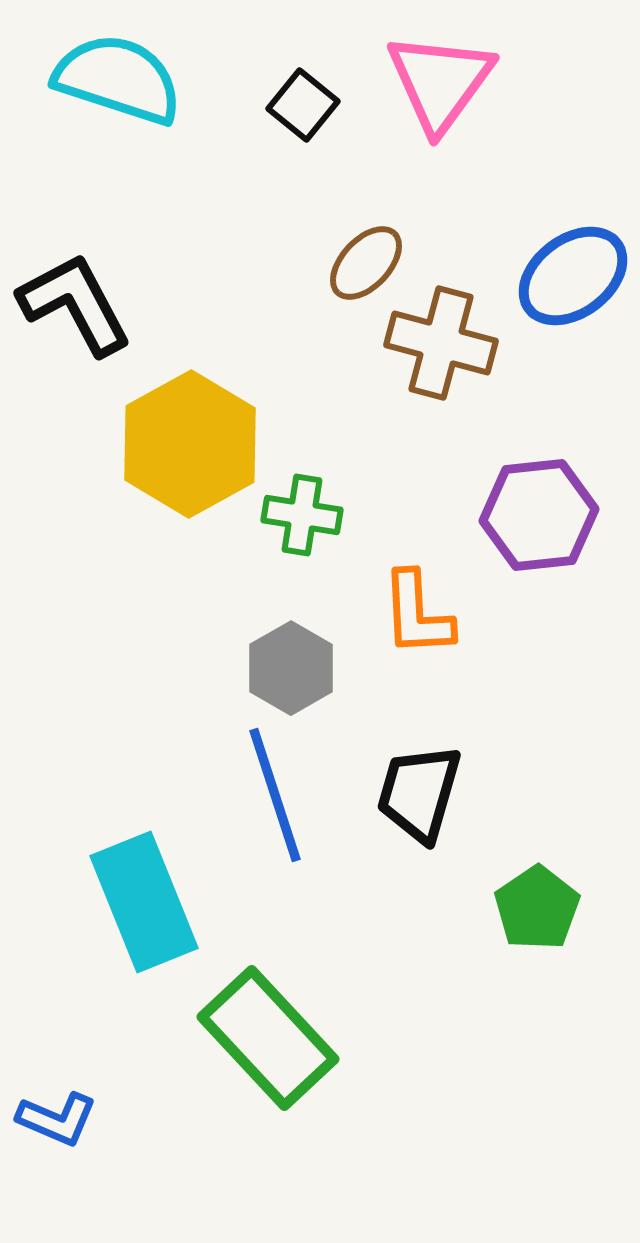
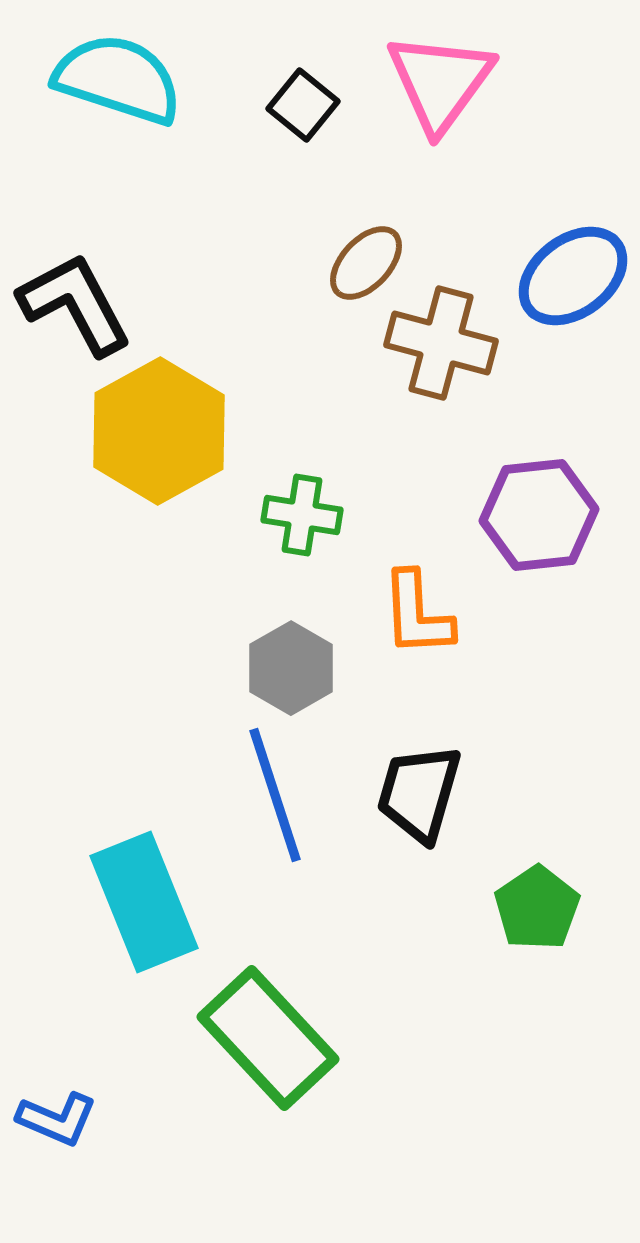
yellow hexagon: moved 31 px left, 13 px up
